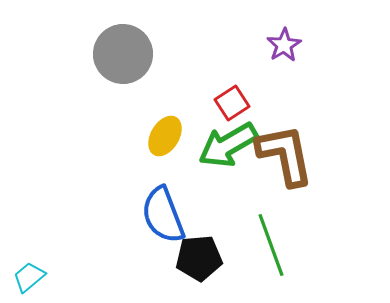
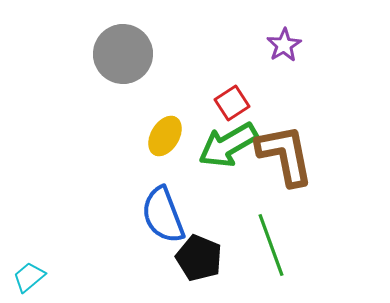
black pentagon: rotated 27 degrees clockwise
